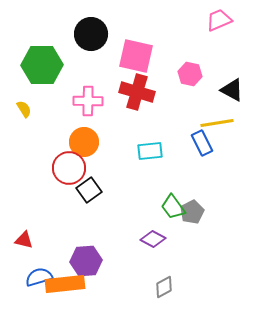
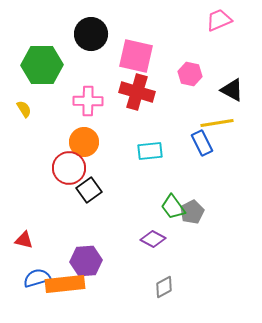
blue semicircle: moved 2 px left, 1 px down
